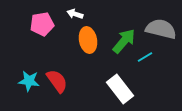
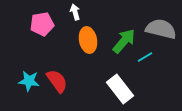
white arrow: moved 2 px up; rotated 56 degrees clockwise
